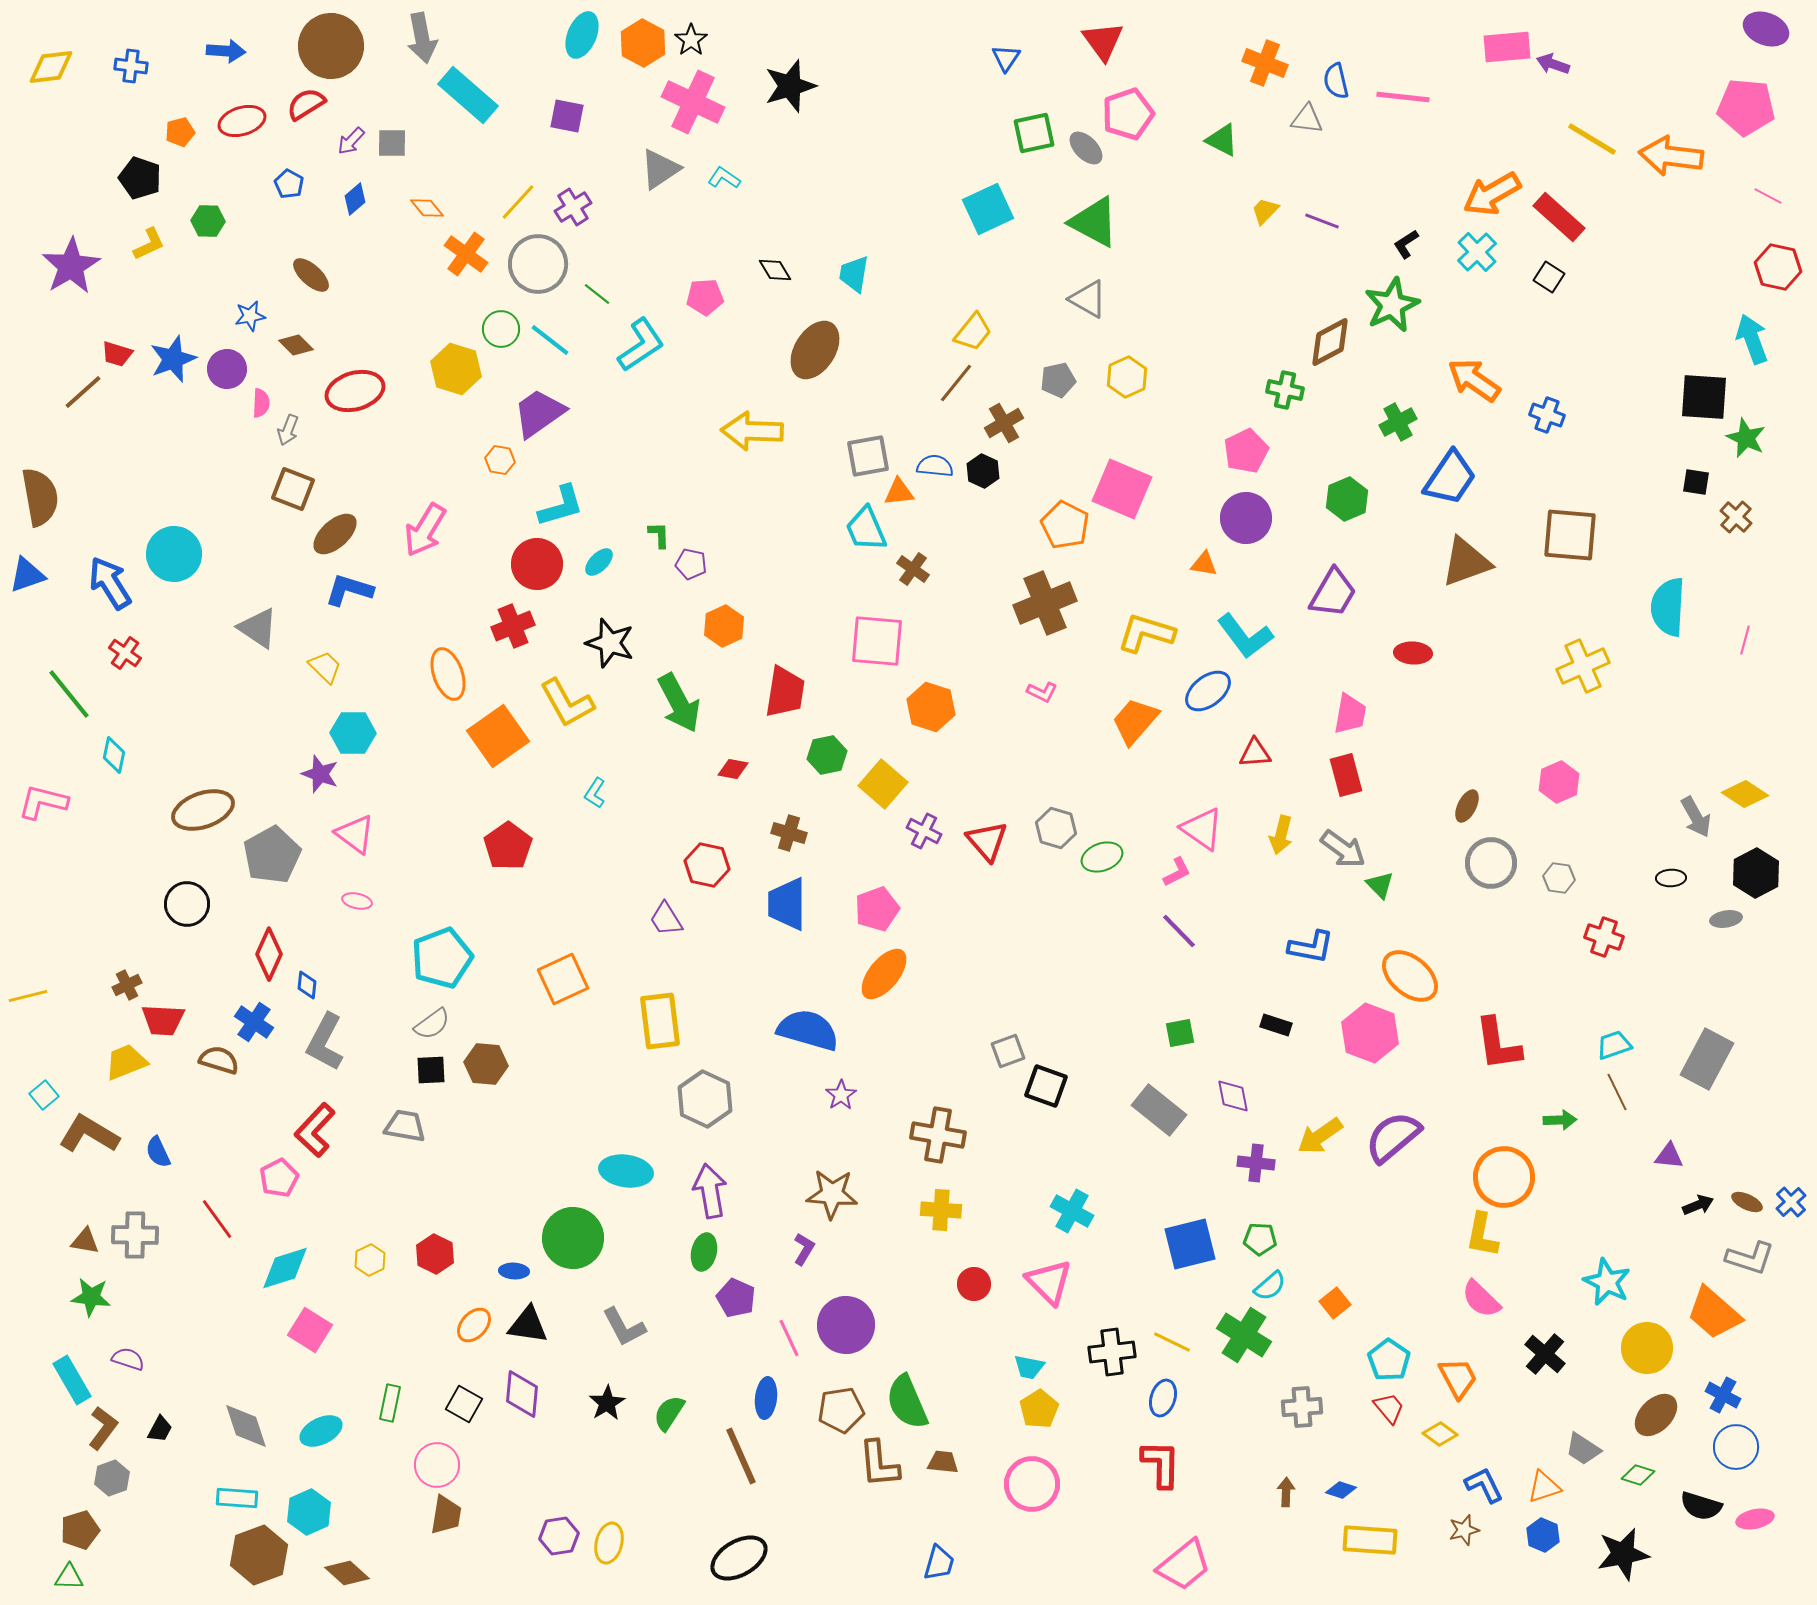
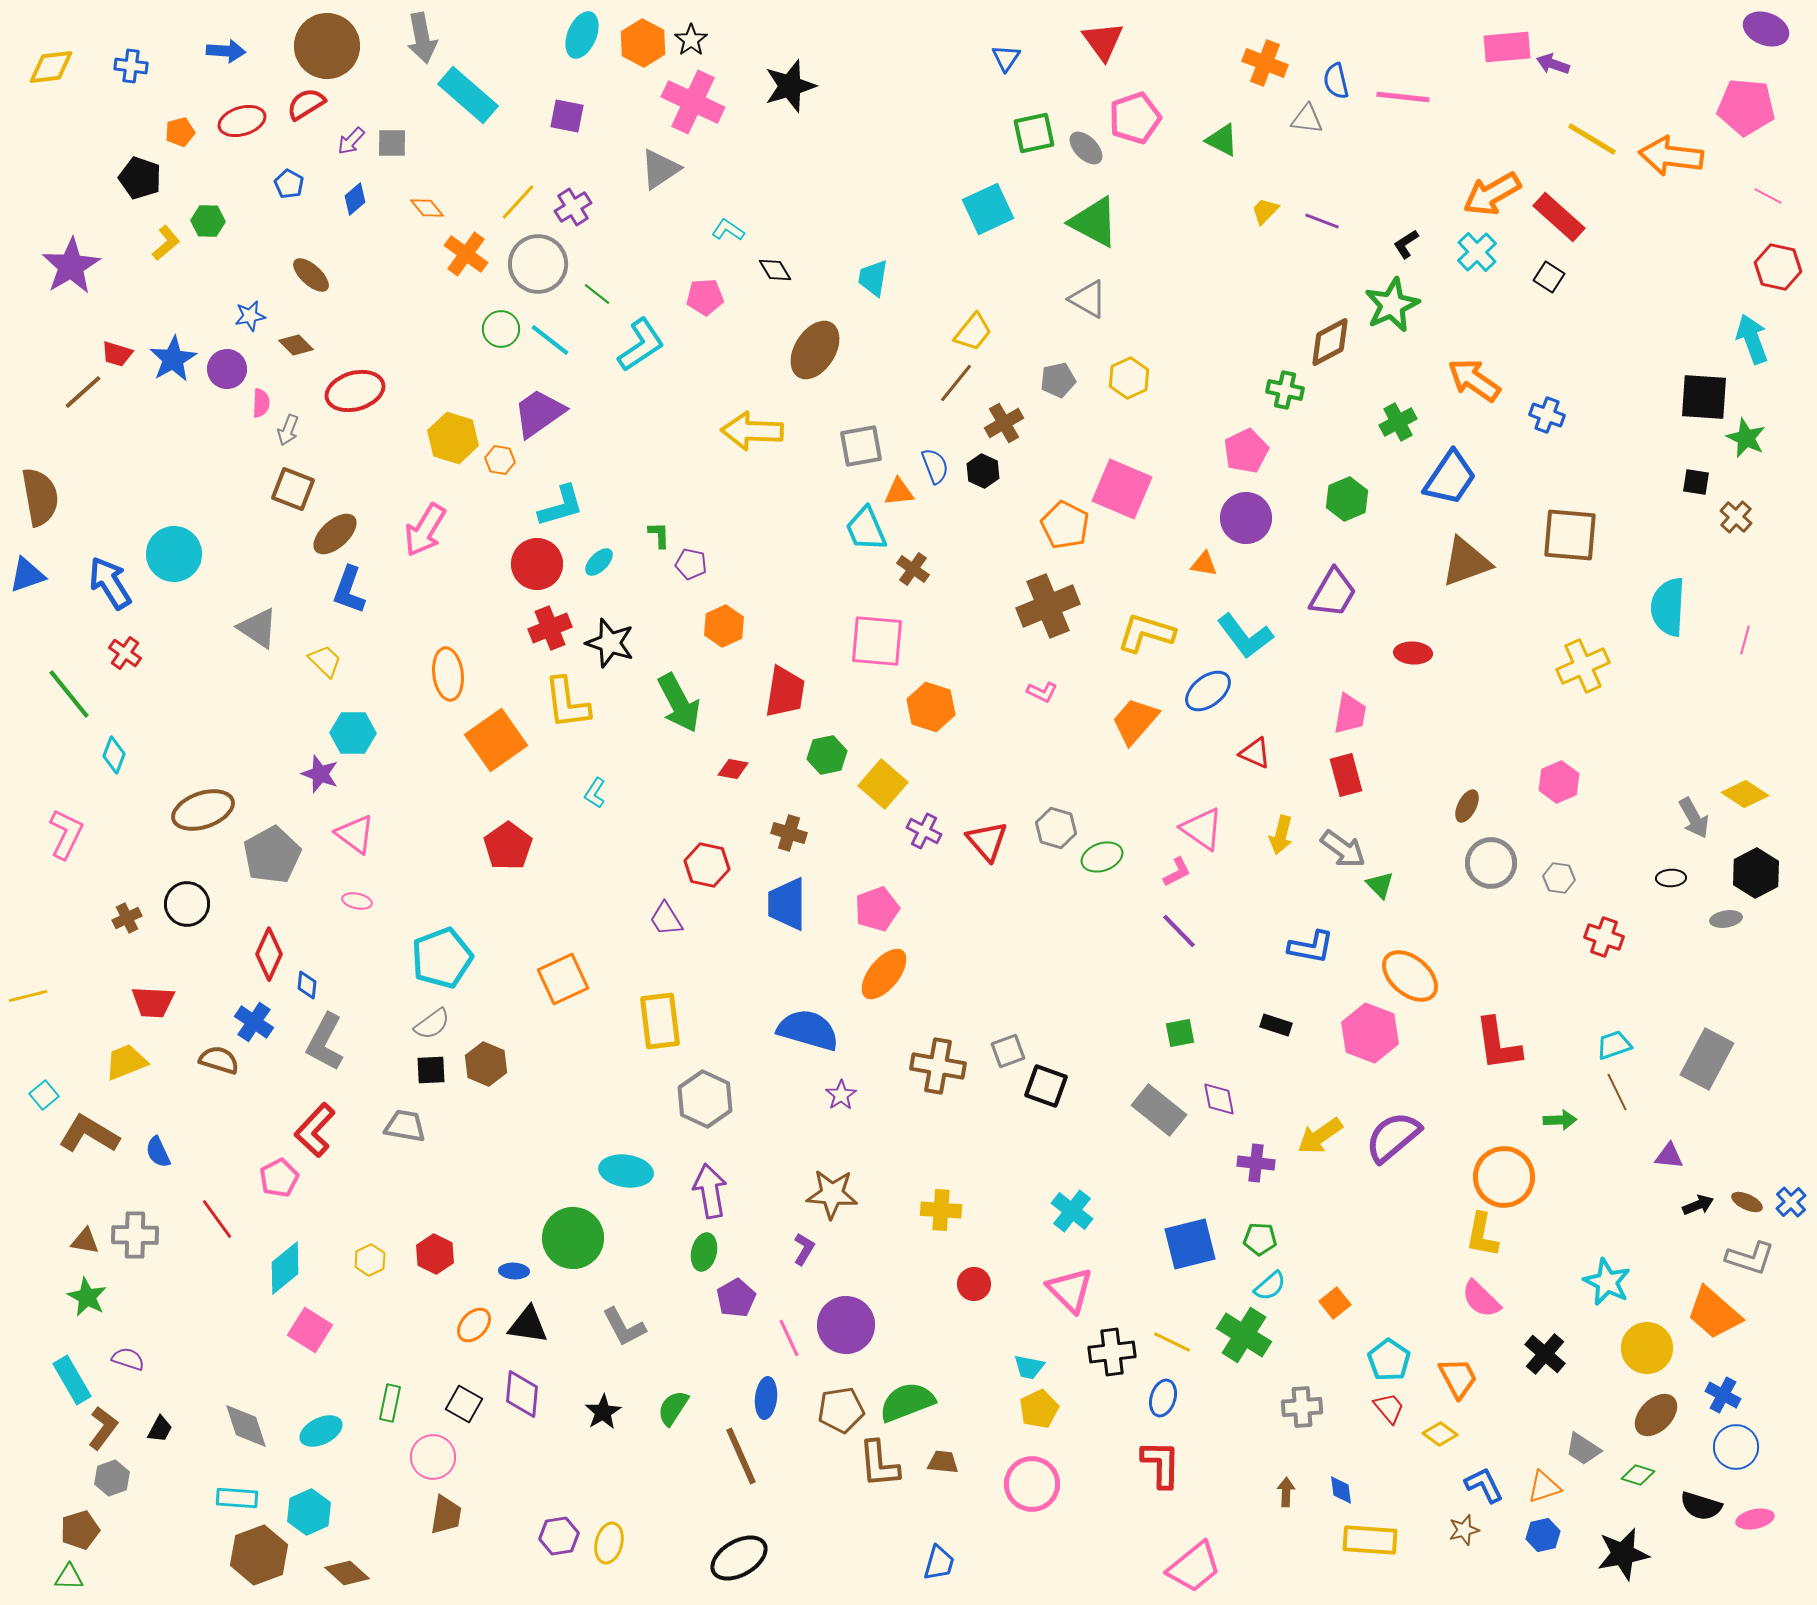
brown circle at (331, 46): moved 4 px left
pink pentagon at (1128, 114): moved 7 px right, 4 px down
cyan L-shape at (724, 178): moved 4 px right, 52 px down
yellow L-shape at (149, 244): moved 17 px right, 1 px up; rotated 15 degrees counterclockwise
cyan trapezoid at (854, 274): moved 19 px right, 4 px down
blue star at (173, 359): rotated 9 degrees counterclockwise
yellow hexagon at (456, 369): moved 3 px left, 69 px down
yellow hexagon at (1127, 377): moved 2 px right, 1 px down
gray square at (868, 456): moved 7 px left, 10 px up
blue semicircle at (935, 466): rotated 63 degrees clockwise
blue L-shape at (349, 590): rotated 87 degrees counterclockwise
brown cross at (1045, 603): moved 3 px right, 3 px down
red cross at (513, 626): moved 37 px right, 2 px down
yellow trapezoid at (325, 667): moved 6 px up
orange ellipse at (448, 674): rotated 12 degrees clockwise
yellow L-shape at (567, 703): rotated 22 degrees clockwise
orange square at (498, 736): moved 2 px left, 4 px down
red triangle at (1255, 753): rotated 28 degrees clockwise
cyan diamond at (114, 755): rotated 9 degrees clockwise
pink L-shape at (43, 802): moved 23 px right, 32 px down; rotated 102 degrees clockwise
gray arrow at (1696, 817): moved 2 px left, 1 px down
brown cross at (127, 985): moved 67 px up
red trapezoid at (163, 1020): moved 10 px left, 18 px up
brown hexagon at (486, 1064): rotated 18 degrees clockwise
purple diamond at (1233, 1096): moved 14 px left, 3 px down
brown cross at (938, 1135): moved 69 px up
cyan cross at (1072, 1211): rotated 9 degrees clockwise
cyan diamond at (285, 1268): rotated 22 degrees counterclockwise
pink triangle at (1049, 1282): moved 21 px right, 8 px down
green star at (91, 1297): moved 4 px left; rotated 21 degrees clockwise
purple pentagon at (736, 1298): rotated 18 degrees clockwise
green semicircle at (907, 1402): rotated 92 degrees clockwise
black star at (607, 1403): moved 4 px left, 9 px down
yellow pentagon at (1039, 1409): rotated 6 degrees clockwise
green semicircle at (669, 1413): moved 4 px right, 5 px up
pink circle at (437, 1465): moved 4 px left, 8 px up
blue diamond at (1341, 1490): rotated 64 degrees clockwise
blue hexagon at (1543, 1535): rotated 24 degrees clockwise
pink trapezoid at (1184, 1565): moved 10 px right, 2 px down
